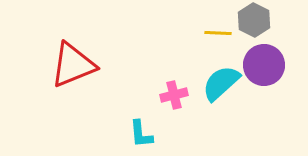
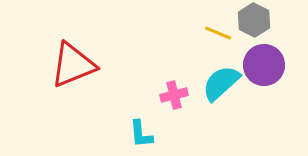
yellow line: rotated 20 degrees clockwise
